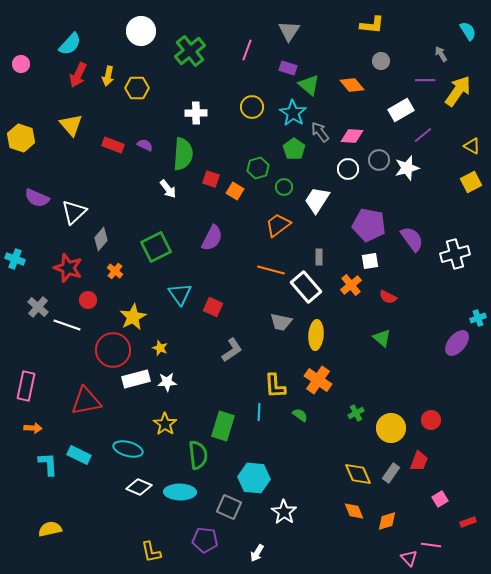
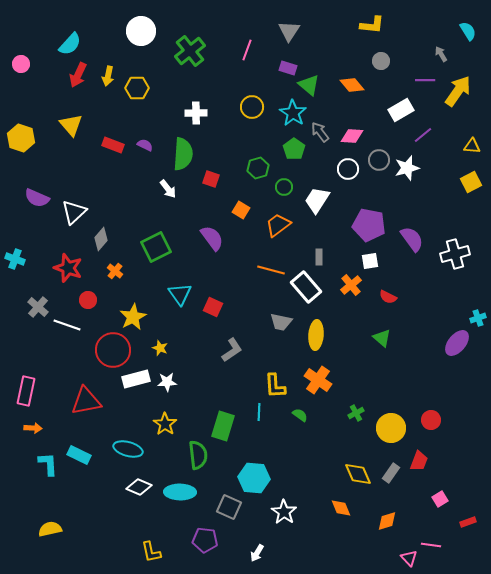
yellow triangle at (472, 146): rotated 24 degrees counterclockwise
orange square at (235, 191): moved 6 px right, 19 px down
purple semicircle at (212, 238): rotated 64 degrees counterclockwise
pink rectangle at (26, 386): moved 5 px down
orange diamond at (354, 511): moved 13 px left, 3 px up
